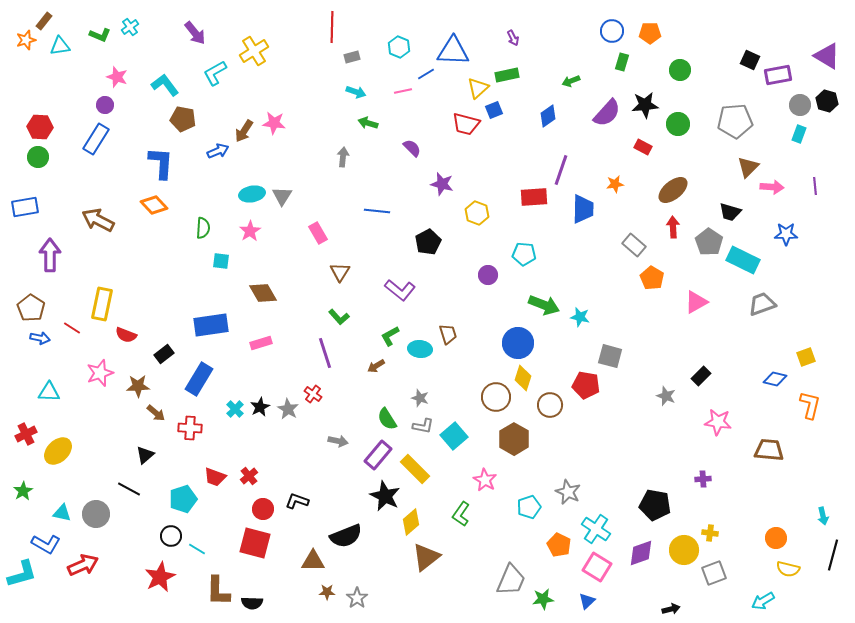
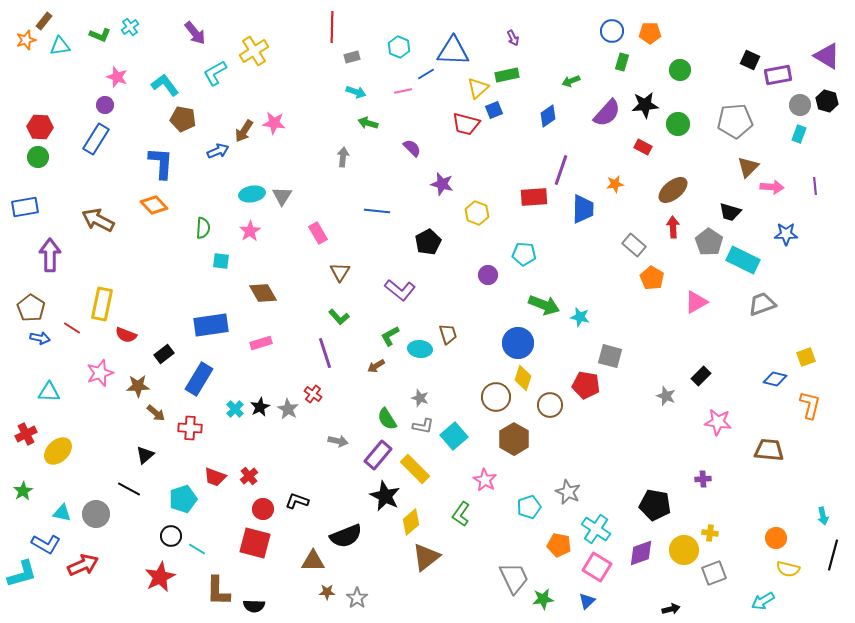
orange pentagon at (559, 545): rotated 15 degrees counterclockwise
gray trapezoid at (511, 580): moved 3 px right, 2 px up; rotated 48 degrees counterclockwise
black semicircle at (252, 603): moved 2 px right, 3 px down
